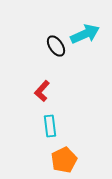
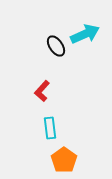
cyan rectangle: moved 2 px down
orange pentagon: rotated 10 degrees counterclockwise
